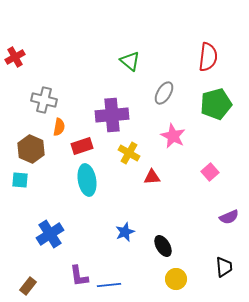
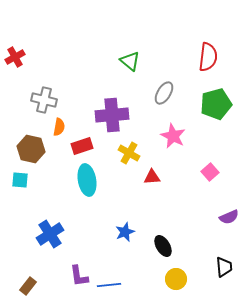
brown hexagon: rotated 12 degrees counterclockwise
